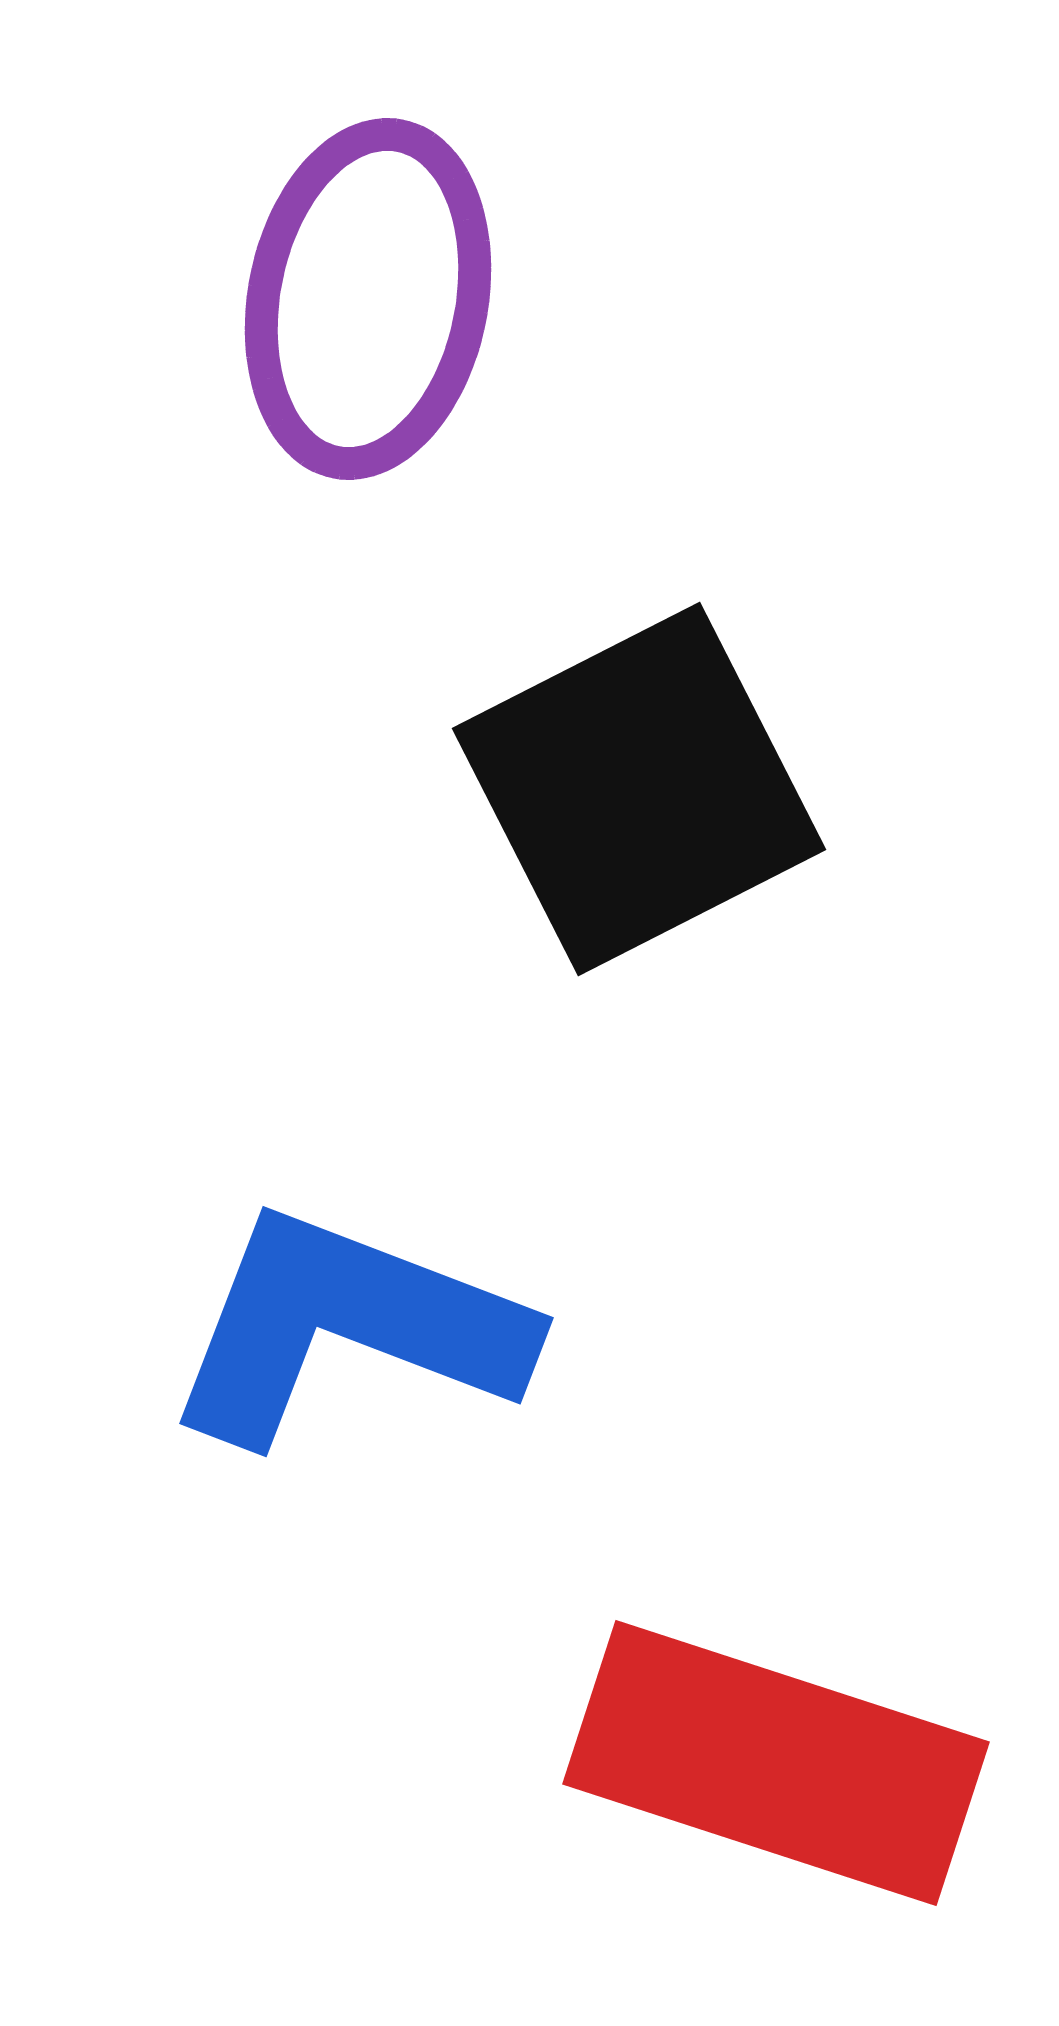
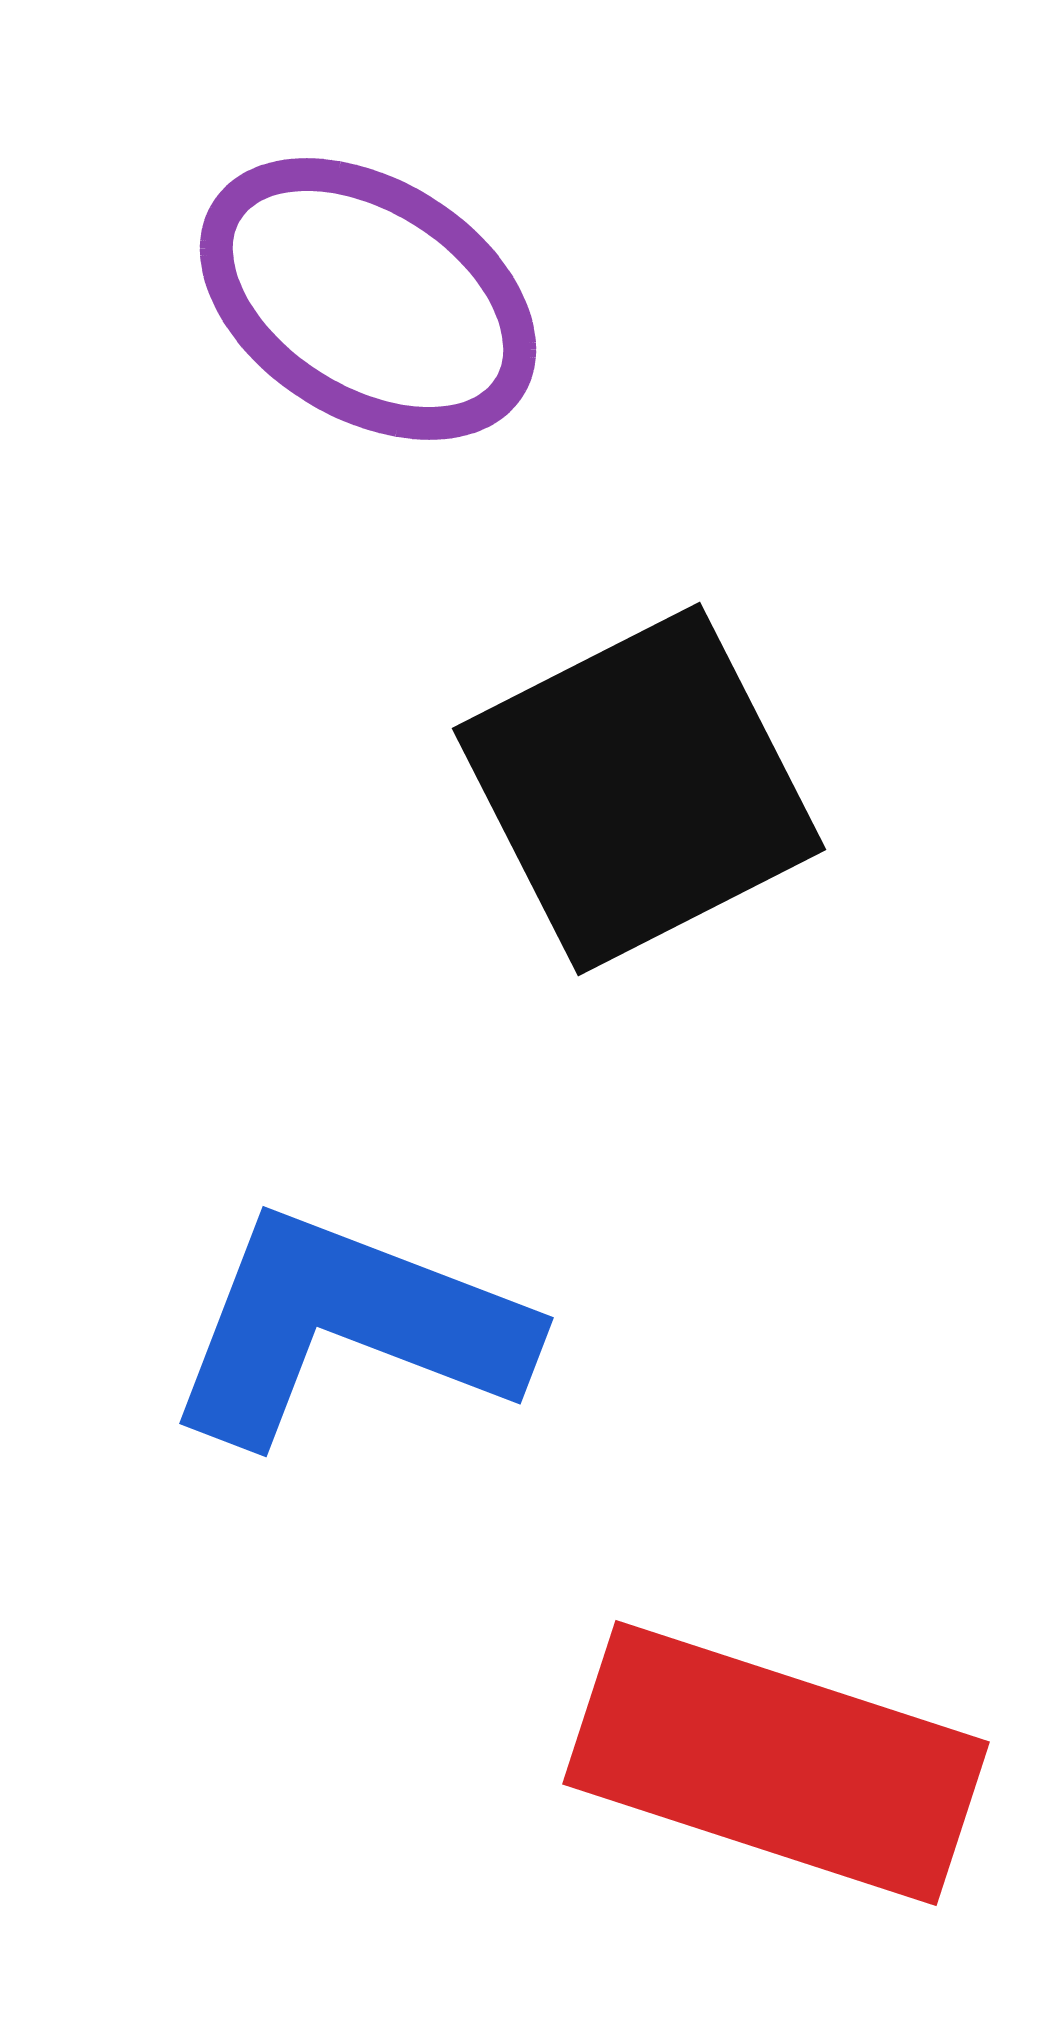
purple ellipse: rotated 69 degrees counterclockwise
